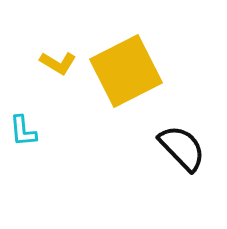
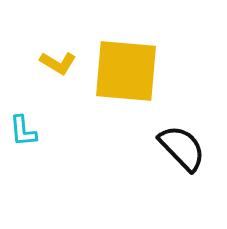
yellow square: rotated 32 degrees clockwise
